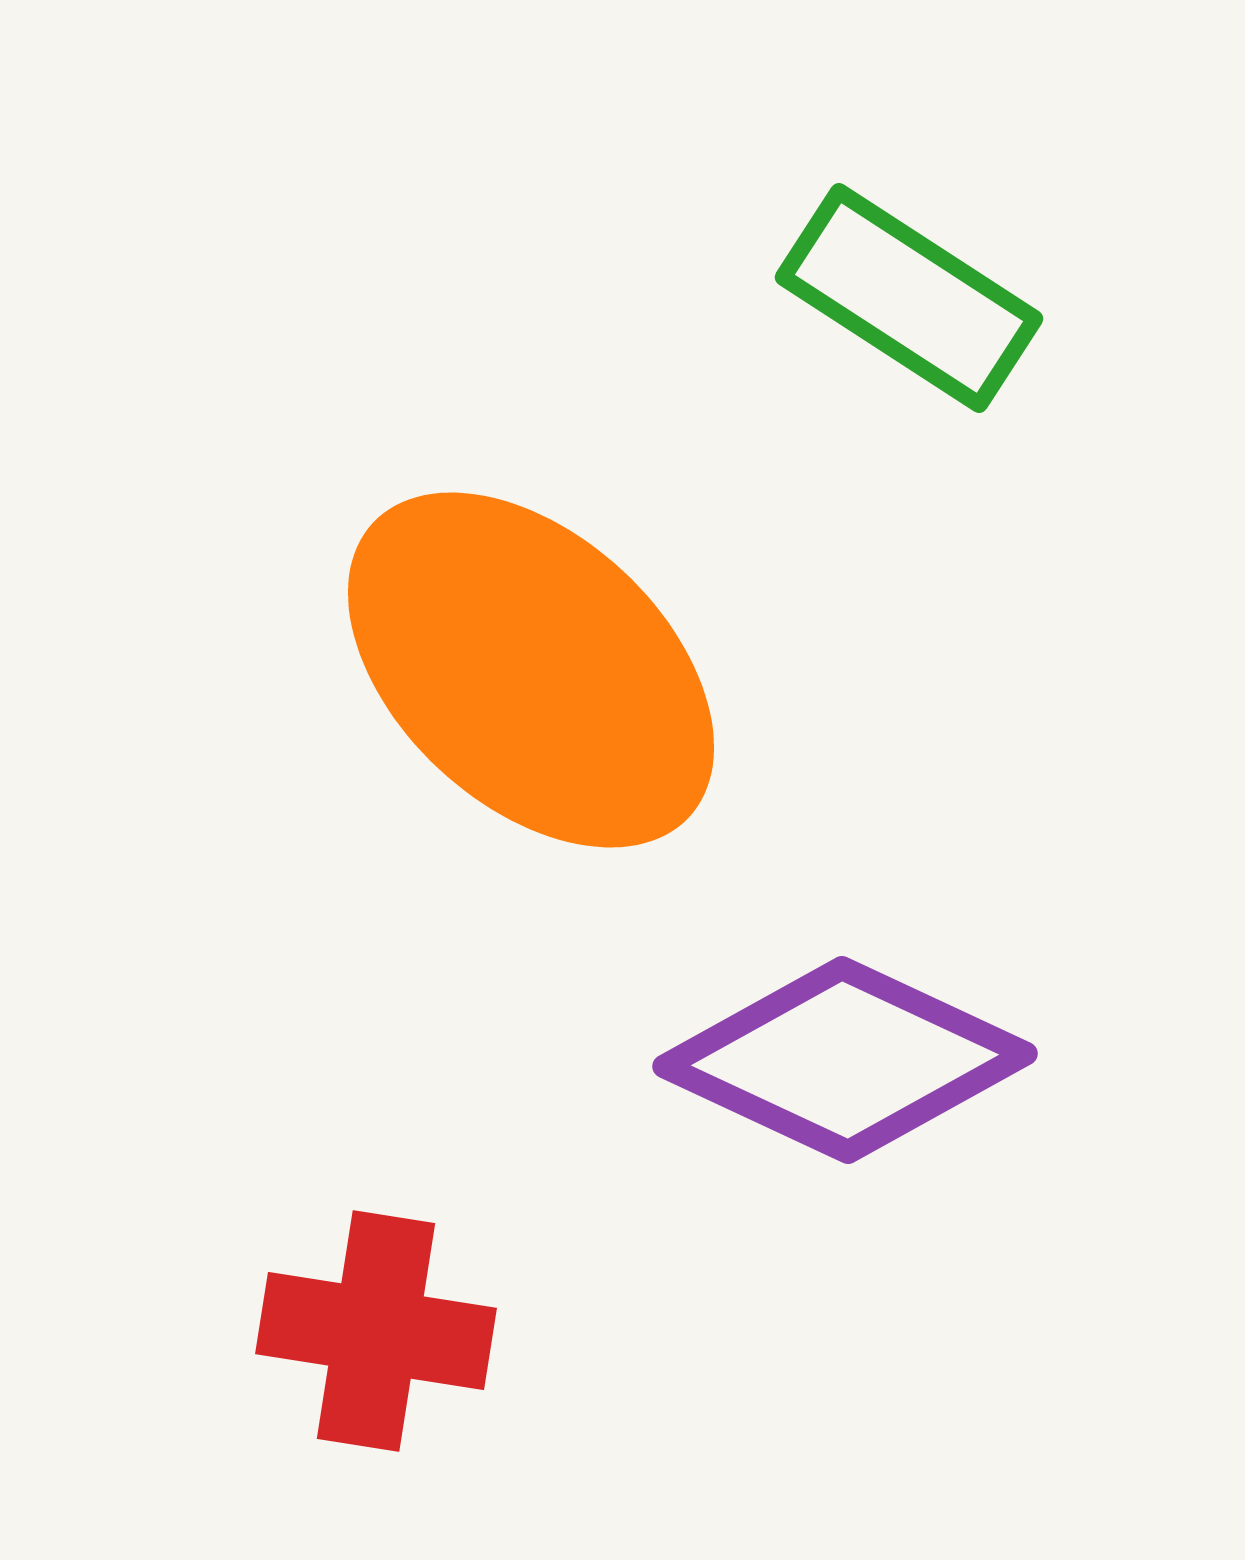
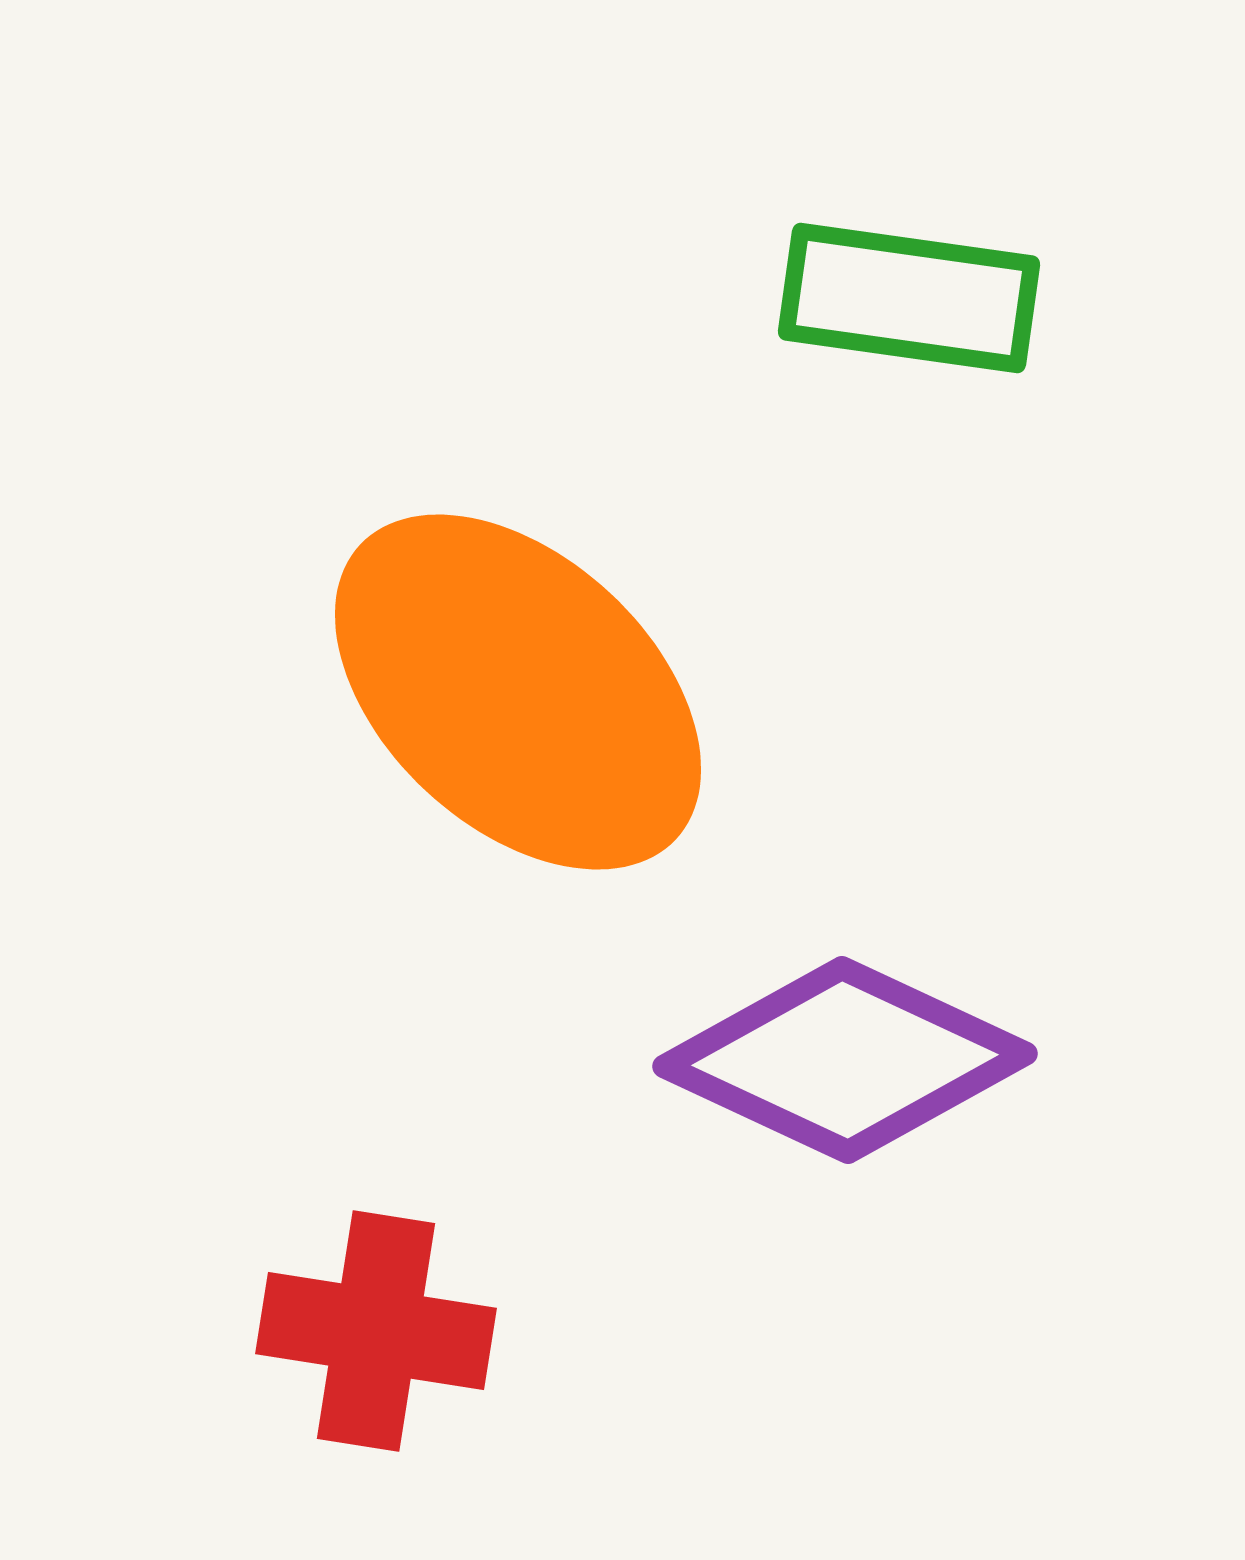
green rectangle: rotated 25 degrees counterclockwise
orange ellipse: moved 13 px left, 22 px down
